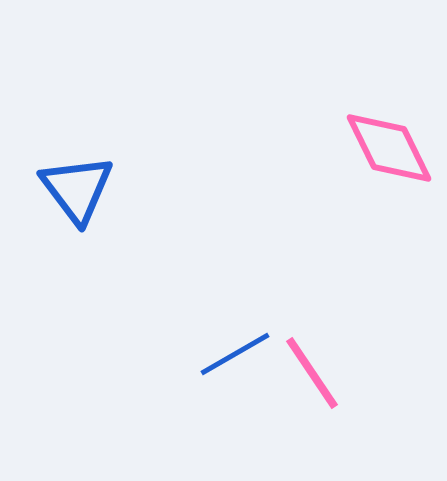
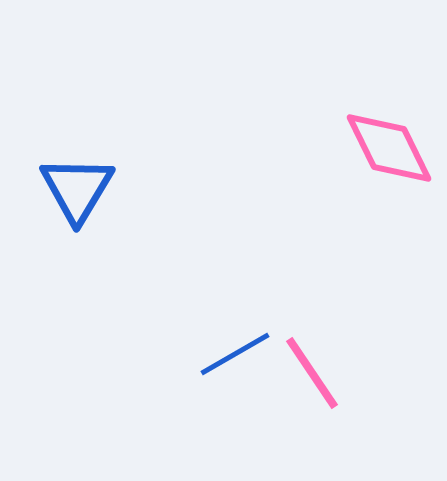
blue triangle: rotated 8 degrees clockwise
